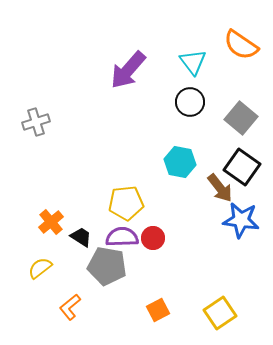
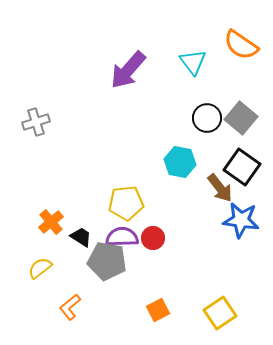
black circle: moved 17 px right, 16 px down
gray pentagon: moved 5 px up
